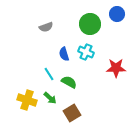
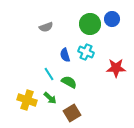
blue circle: moved 5 px left, 5 px down
blue semicircle: moved 1 px right, 1 px down
